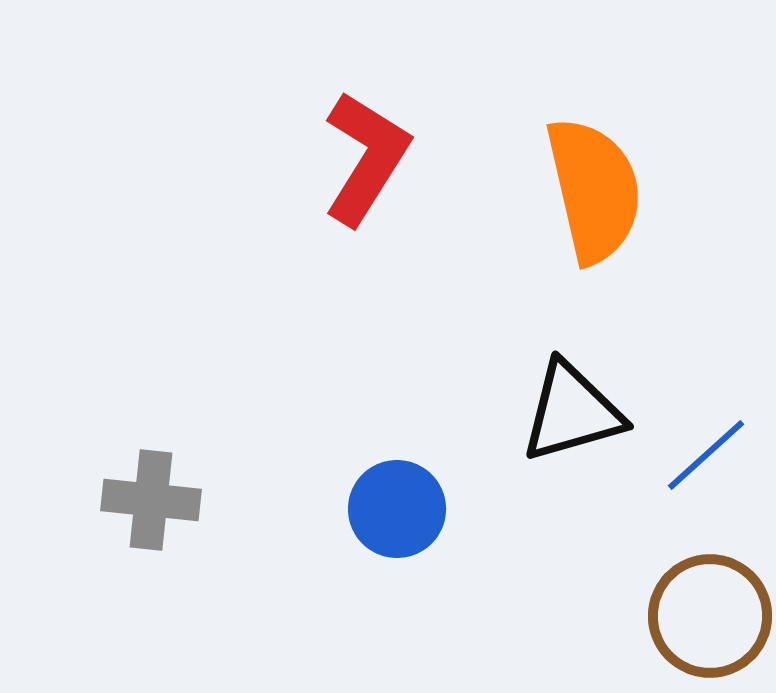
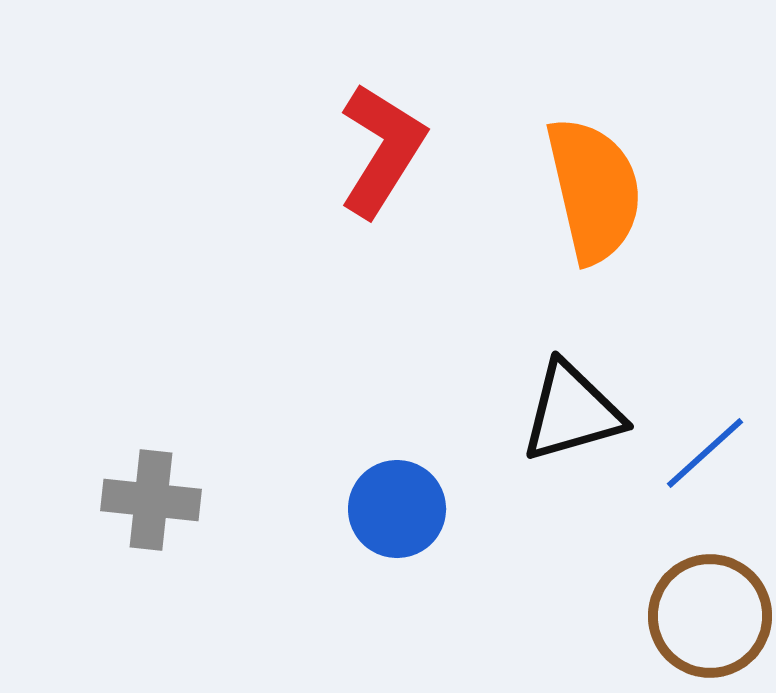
red L-shape: moved 16 px right, 8 px up
blue line: moved 1 px left, 2 px up
